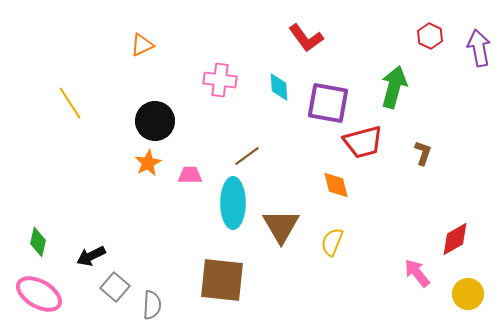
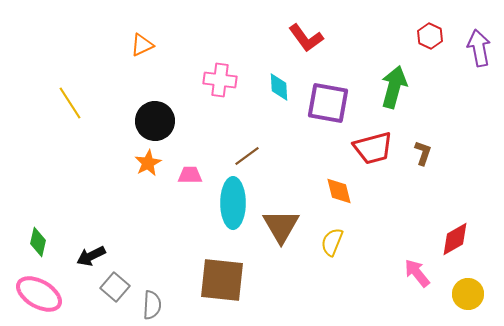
red trapezoid: moved 10 px right, 6 px down
orange diamond: moved 3 px right, 6 px down
